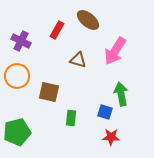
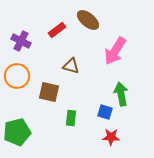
red rectangle: rotated 24 degrees clockwise
brown triangle: moved 7 px left, 6 px down
